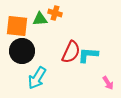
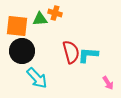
red semicircle: rotated 40 degrees counterclockwise
cyan arrow: rotated 75 degrees counterclockwise
